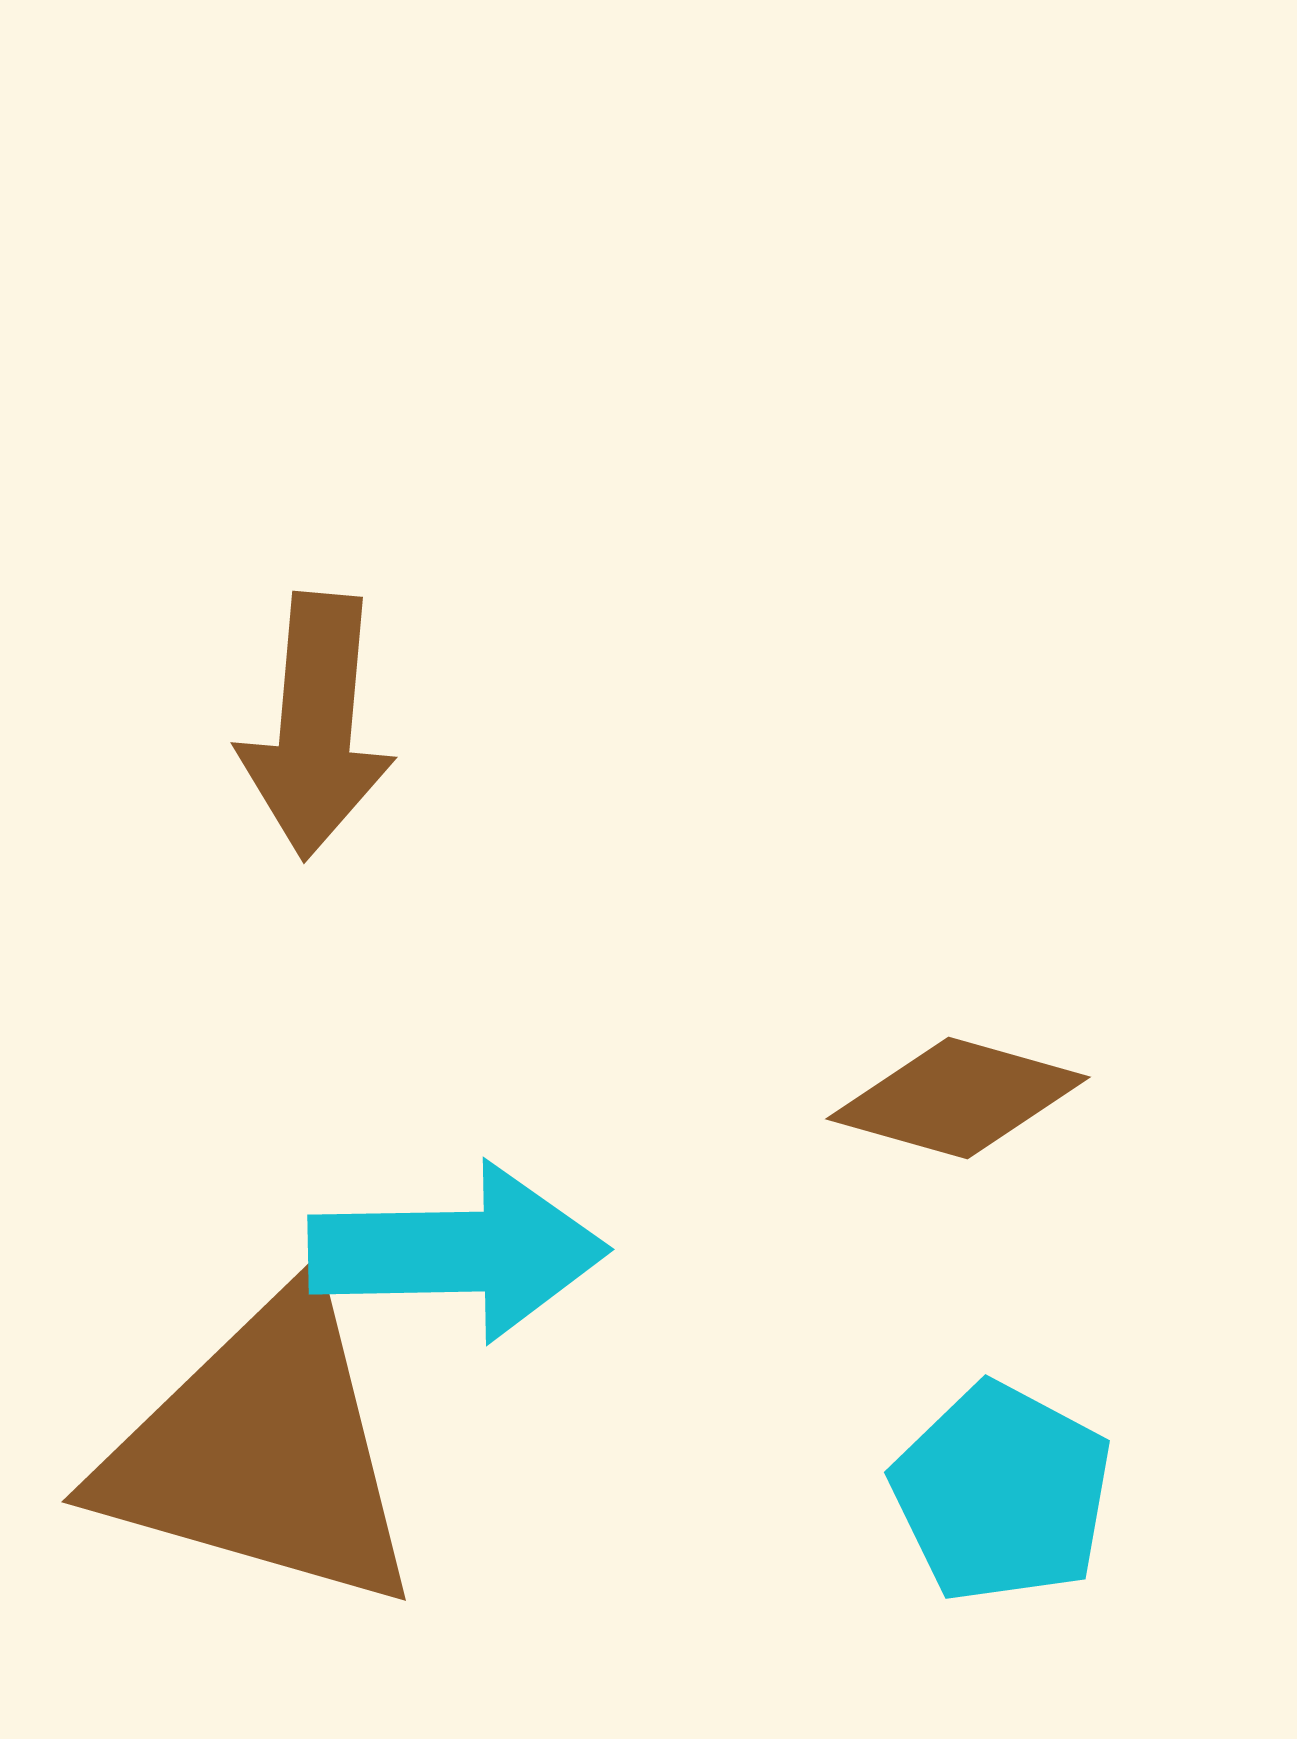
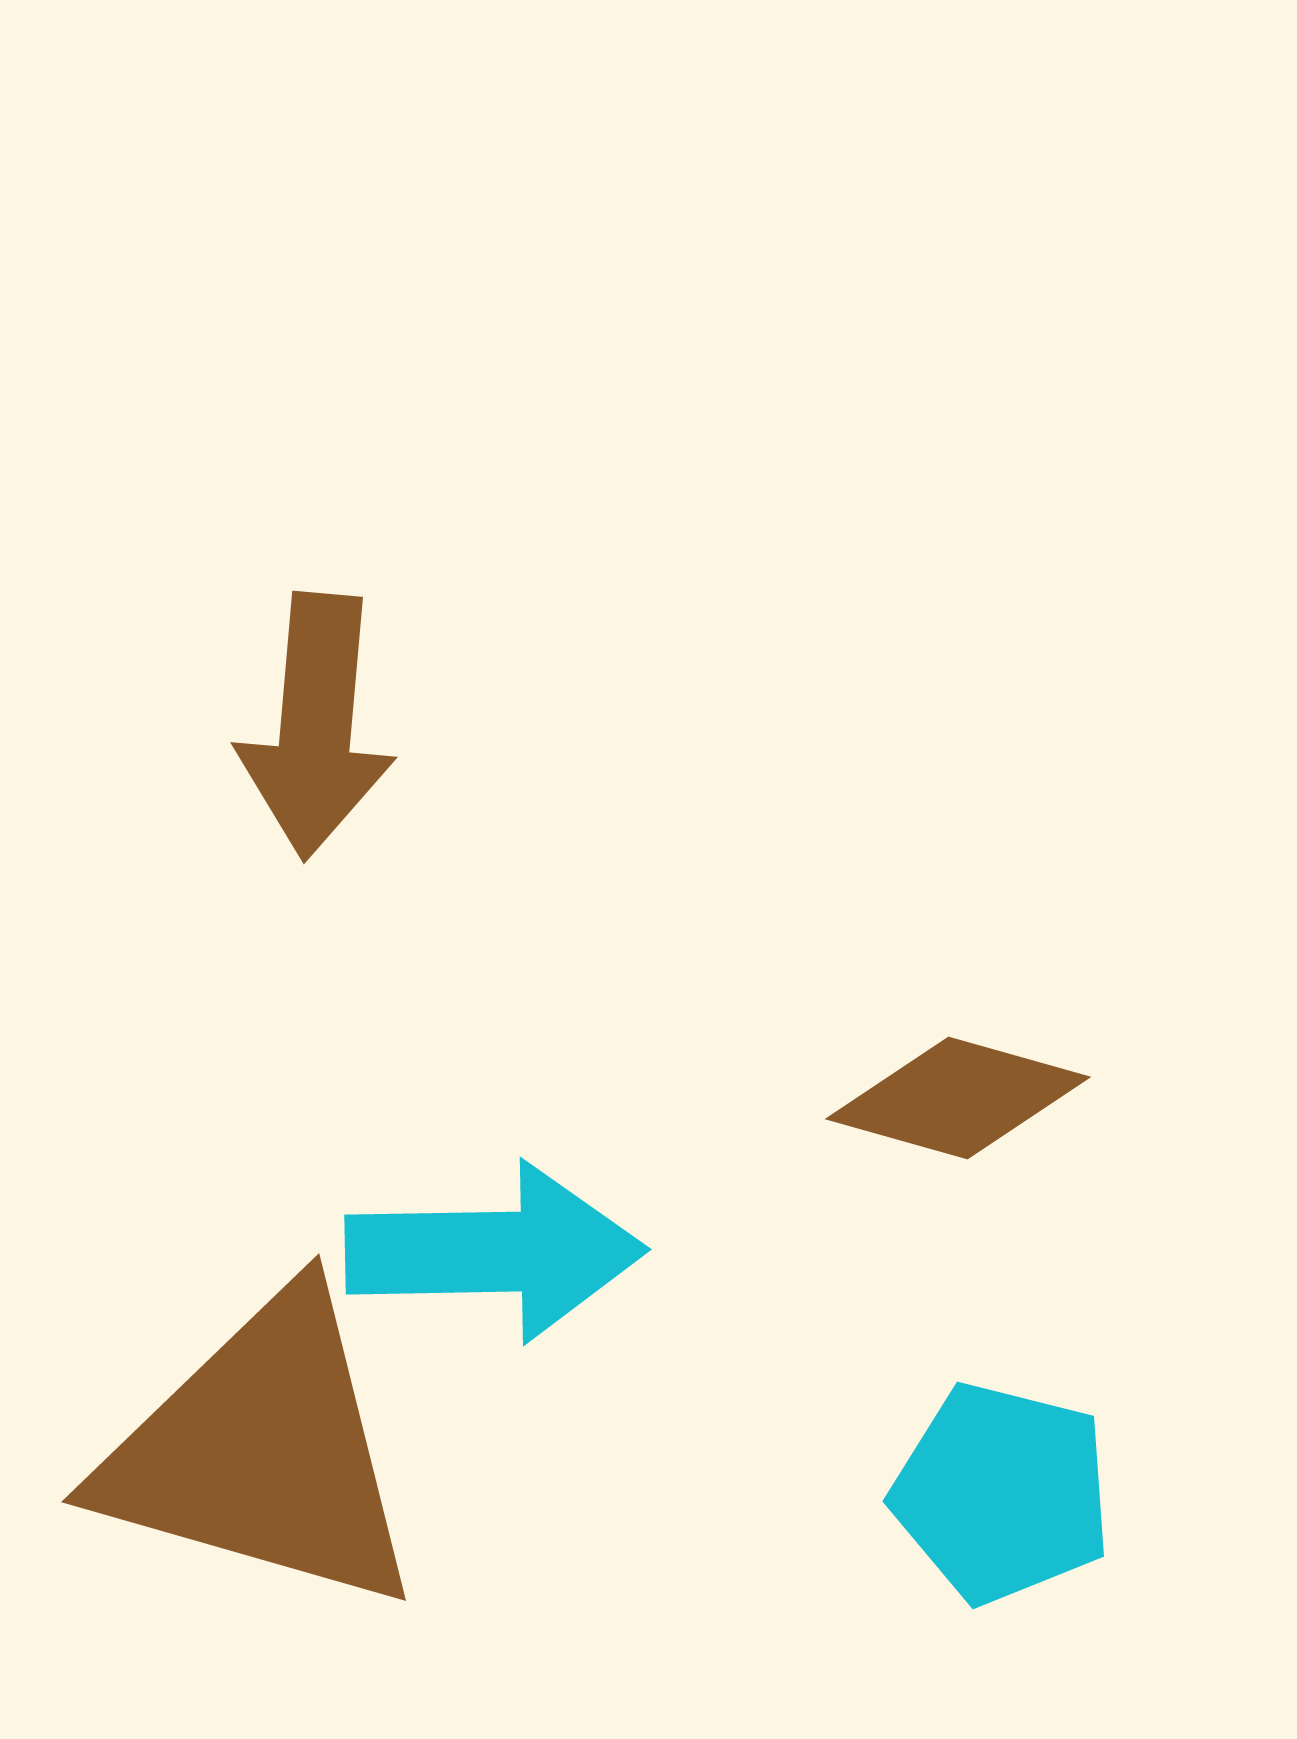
cyan arrow: moved 37 px right
cyan pentagon: rotated 14 degrees counterclockwise
